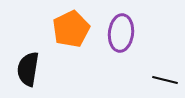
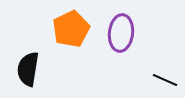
black line: rotated 10 degrees clockwise
